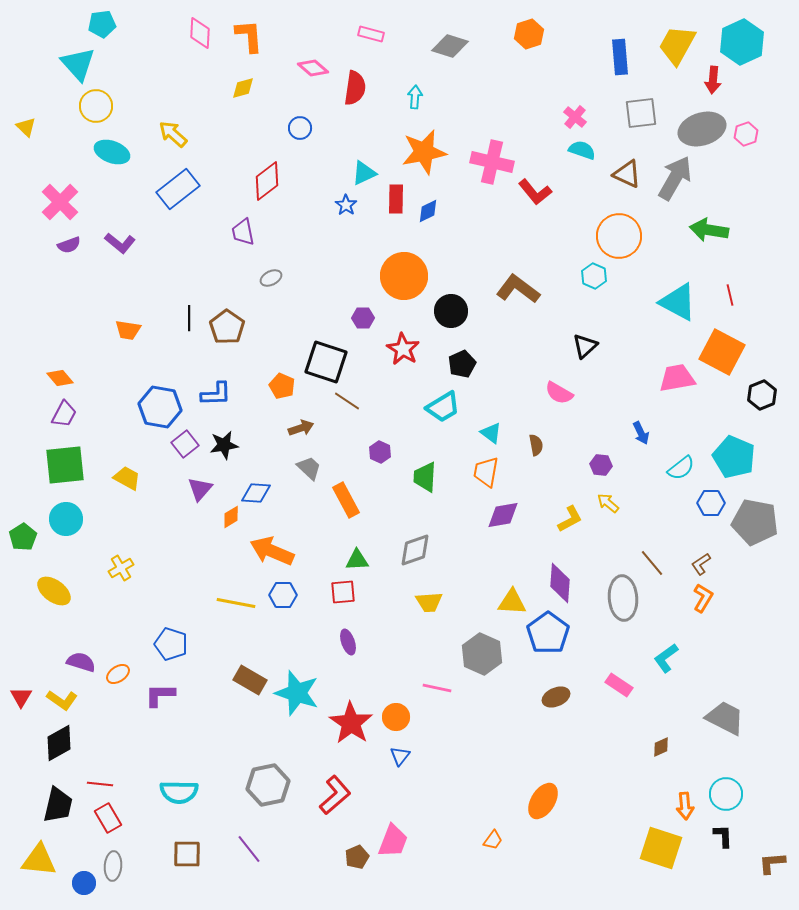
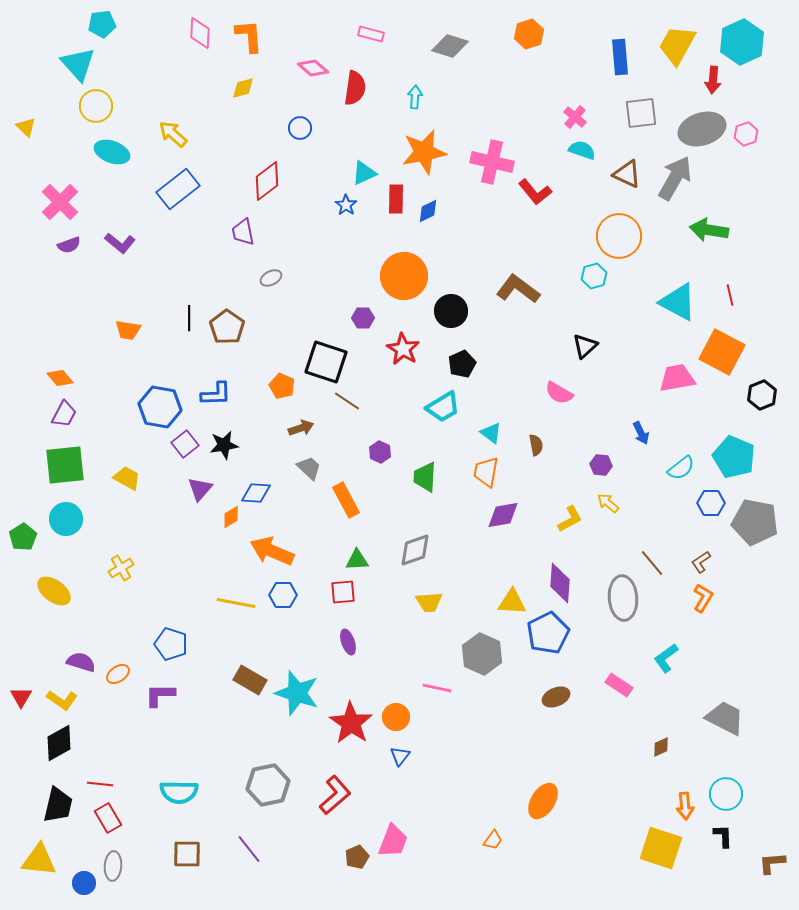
cyan hexagon at (594, 276): rotated 20 degrees clockwise
brown L-shape at (701, 564): moved 2 px up
blue pentagon at (548, 633): rotated 9 degrees clockwise
